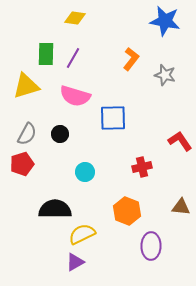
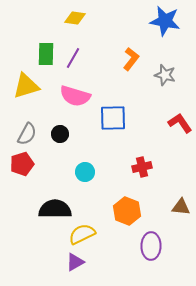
red L-shape: moved 18 px up
